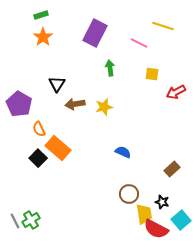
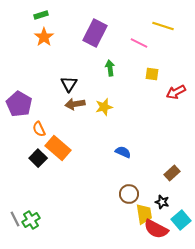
orange star: moved 1 px right
black triangle: moved 12 px right
brown rectangle: moved 4 px down
gray line: moved 2 px up
